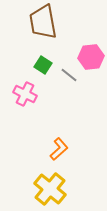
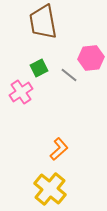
pink hexagon: moved 1 px down
green square: moved 4 px left, 3 px down; rotated 30 degrees clockwise
pink cross: moved 4 px left, 2 px up; rotated 30 degrees clockwise
